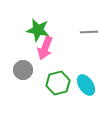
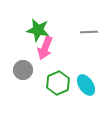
green hexagon: rotated 10 degrees counterclockwise
